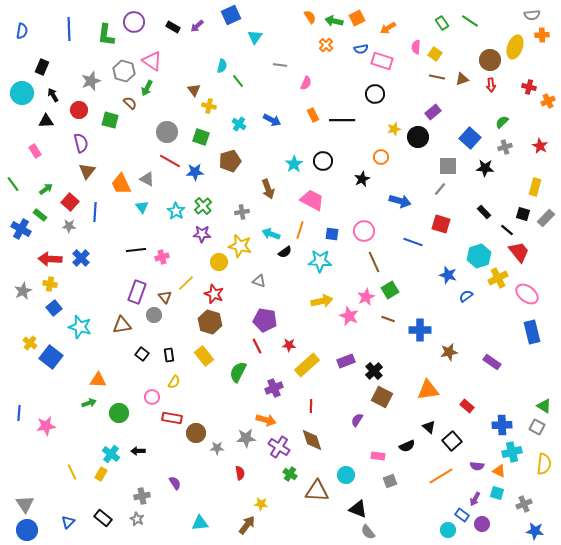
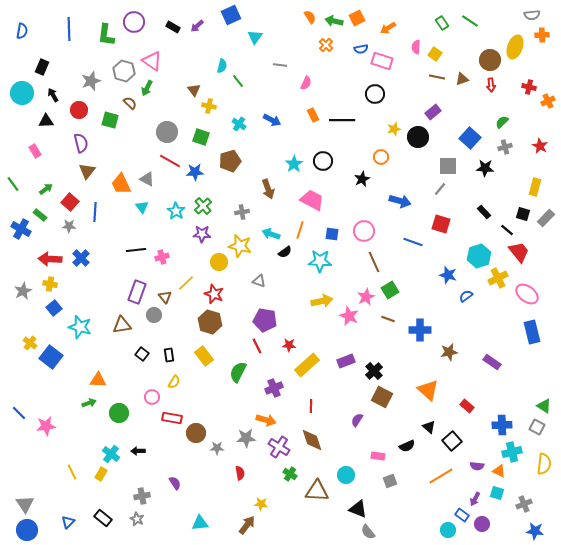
orange triangle at (428, 390): rotated 50 degrees clockwise
blue line at (19, 413): rotated 49 degrees counterclockwise
